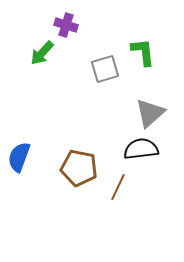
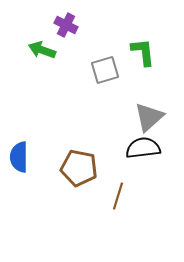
purple cross: rotated 10 degrees clockwise
green arrow: moved 3 px up; rotated 68 degrees clockwise
gray square: moved 1 px down
gray triangle: moved 1 px left, 4 px down
black semicircle: moved 2 px right, 1 px up
blue semicircle: rotated 20 degrees counterclockwise
brown line: moved 9 px down; rotated 8 degrees counterclockwise
